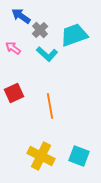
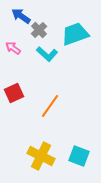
gray cross: moved 1 px left
cyan trapezoid: moved 1 px right, 1 px up
orange line: rotated 45 degrees clockwise
